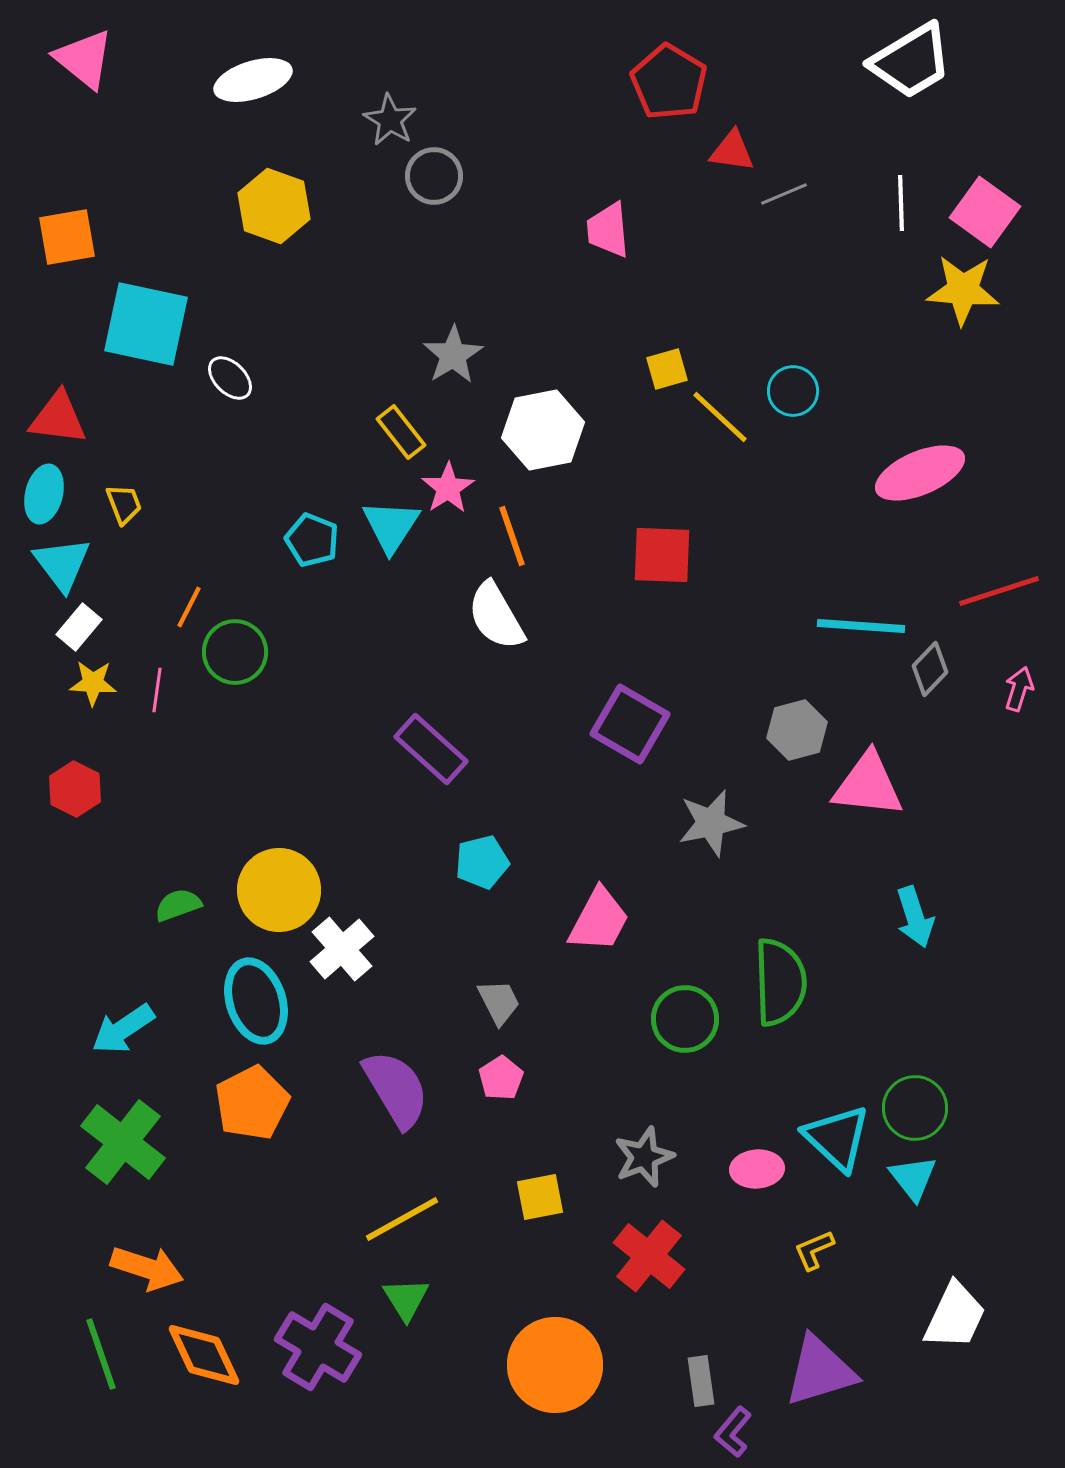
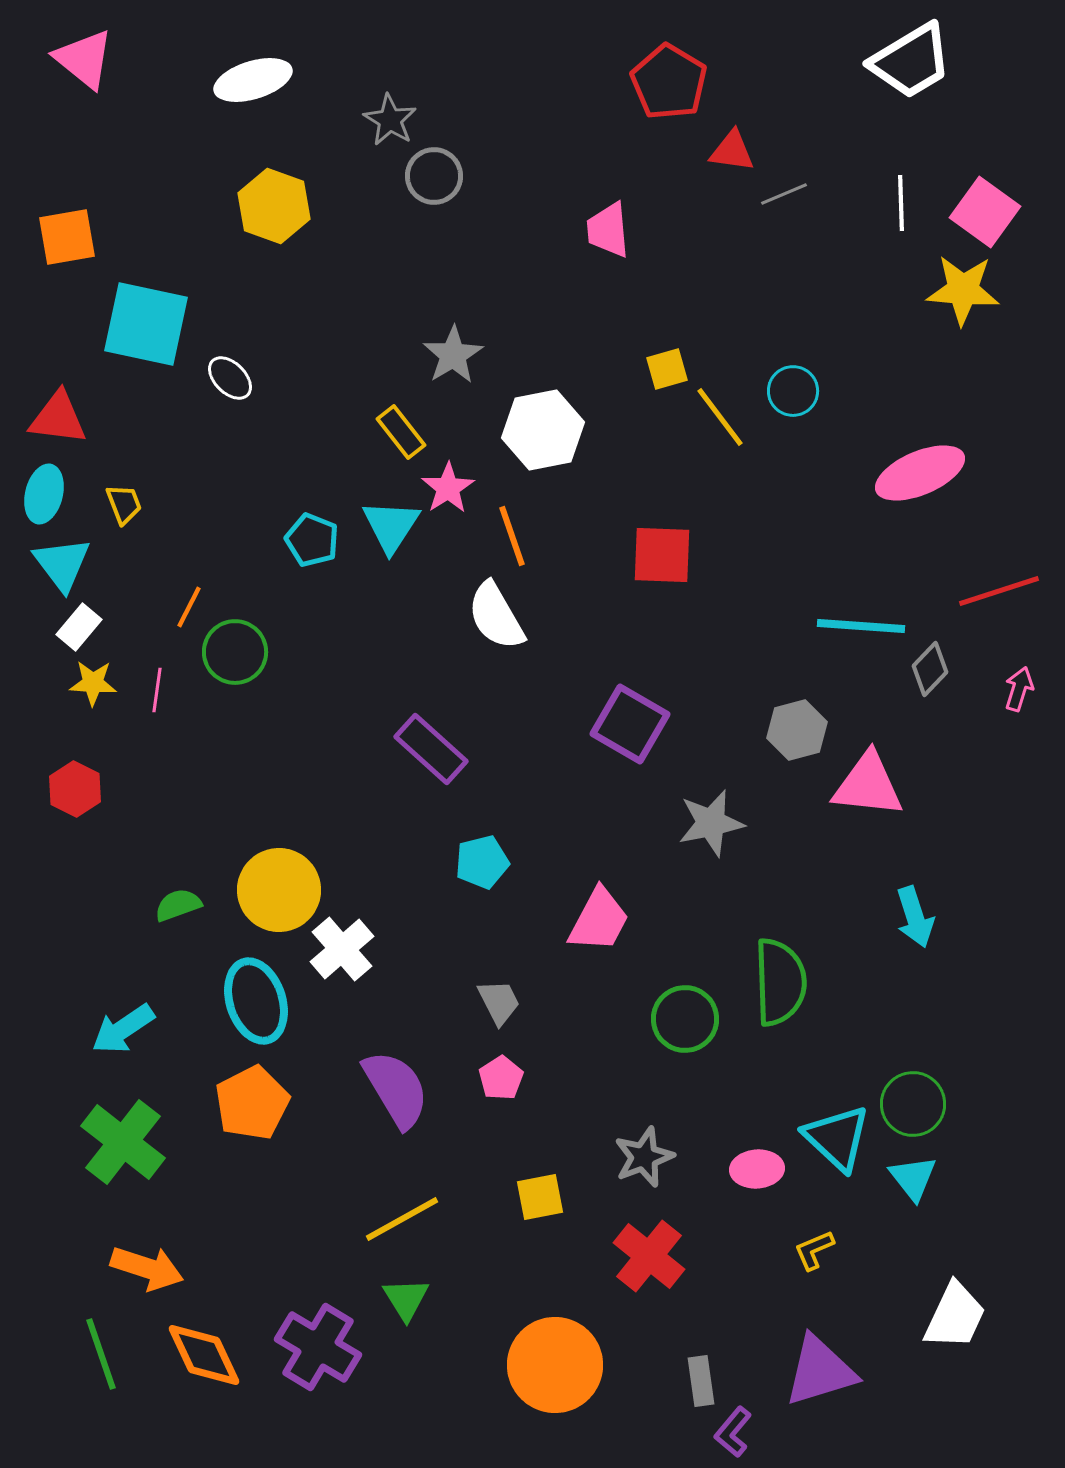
yellow line at (720, 417): rotated 10 degrees clockwise
green circle at (915, 1108): moved 2 px left, 4 px up
